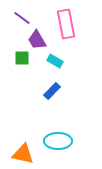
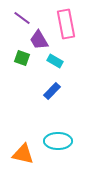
purple trapezoid: moved 2 px right
green square: rotated 21 degrees clockwise
